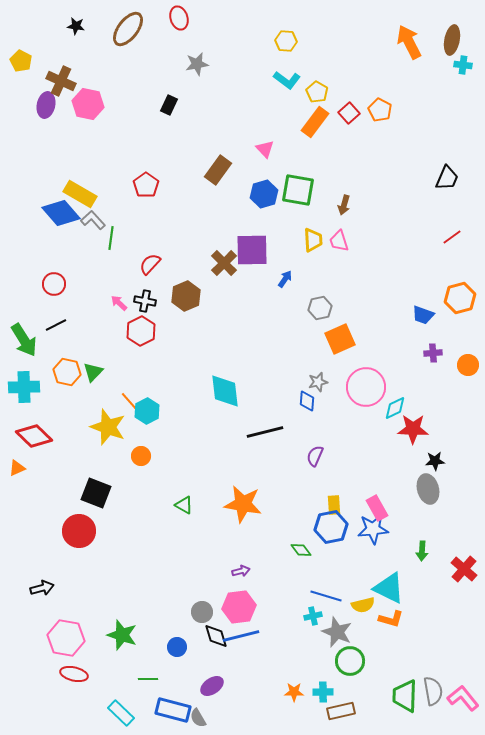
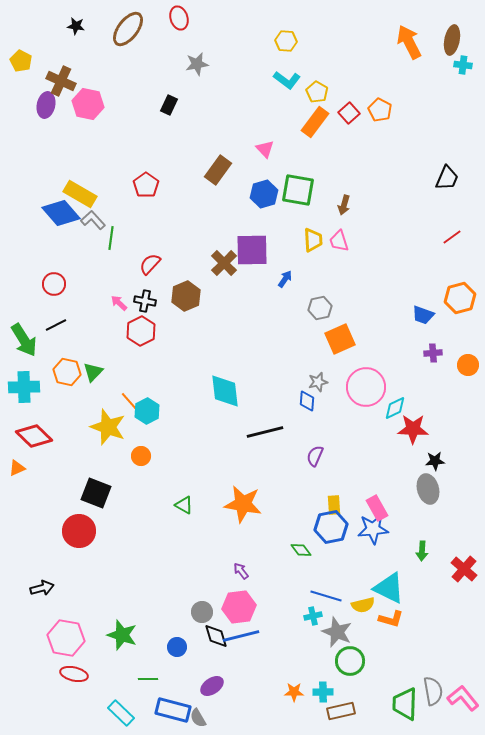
purple arrow at (241, 571): rotated 114 degrees counterclockwise
green trapezoid at (405, 696): moved 8 px down
